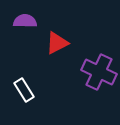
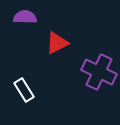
purple semicircle: moved 4 px up
